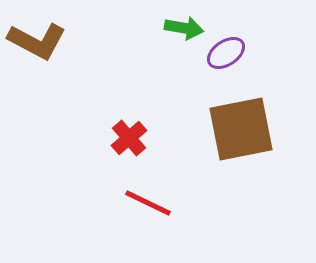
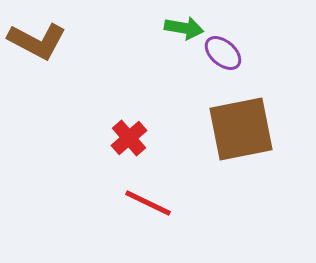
purple ellipse: moved 3 px left; rotated 75 degrees clockwise
